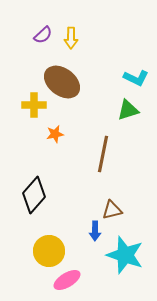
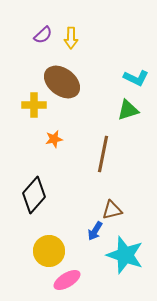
orange star: moved 1 px left, 5 px down
blue arrow: rotated 30 degrees clockwise
